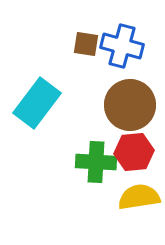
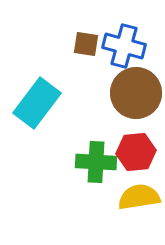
blue cross: moved 2 px right
brown circle: moved 6 px right, 12 px up
red hexagon: moved 2 px right
